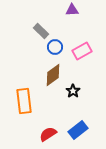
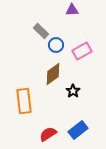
blue circle: moved 1 px right, 2 px up
brown diamond: moved 1 px up
